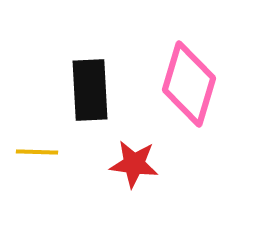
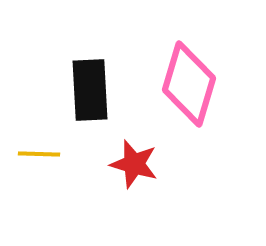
yellow line: moved 2 px right, 2 px down
red star: rotated 9 degrees clockwise
